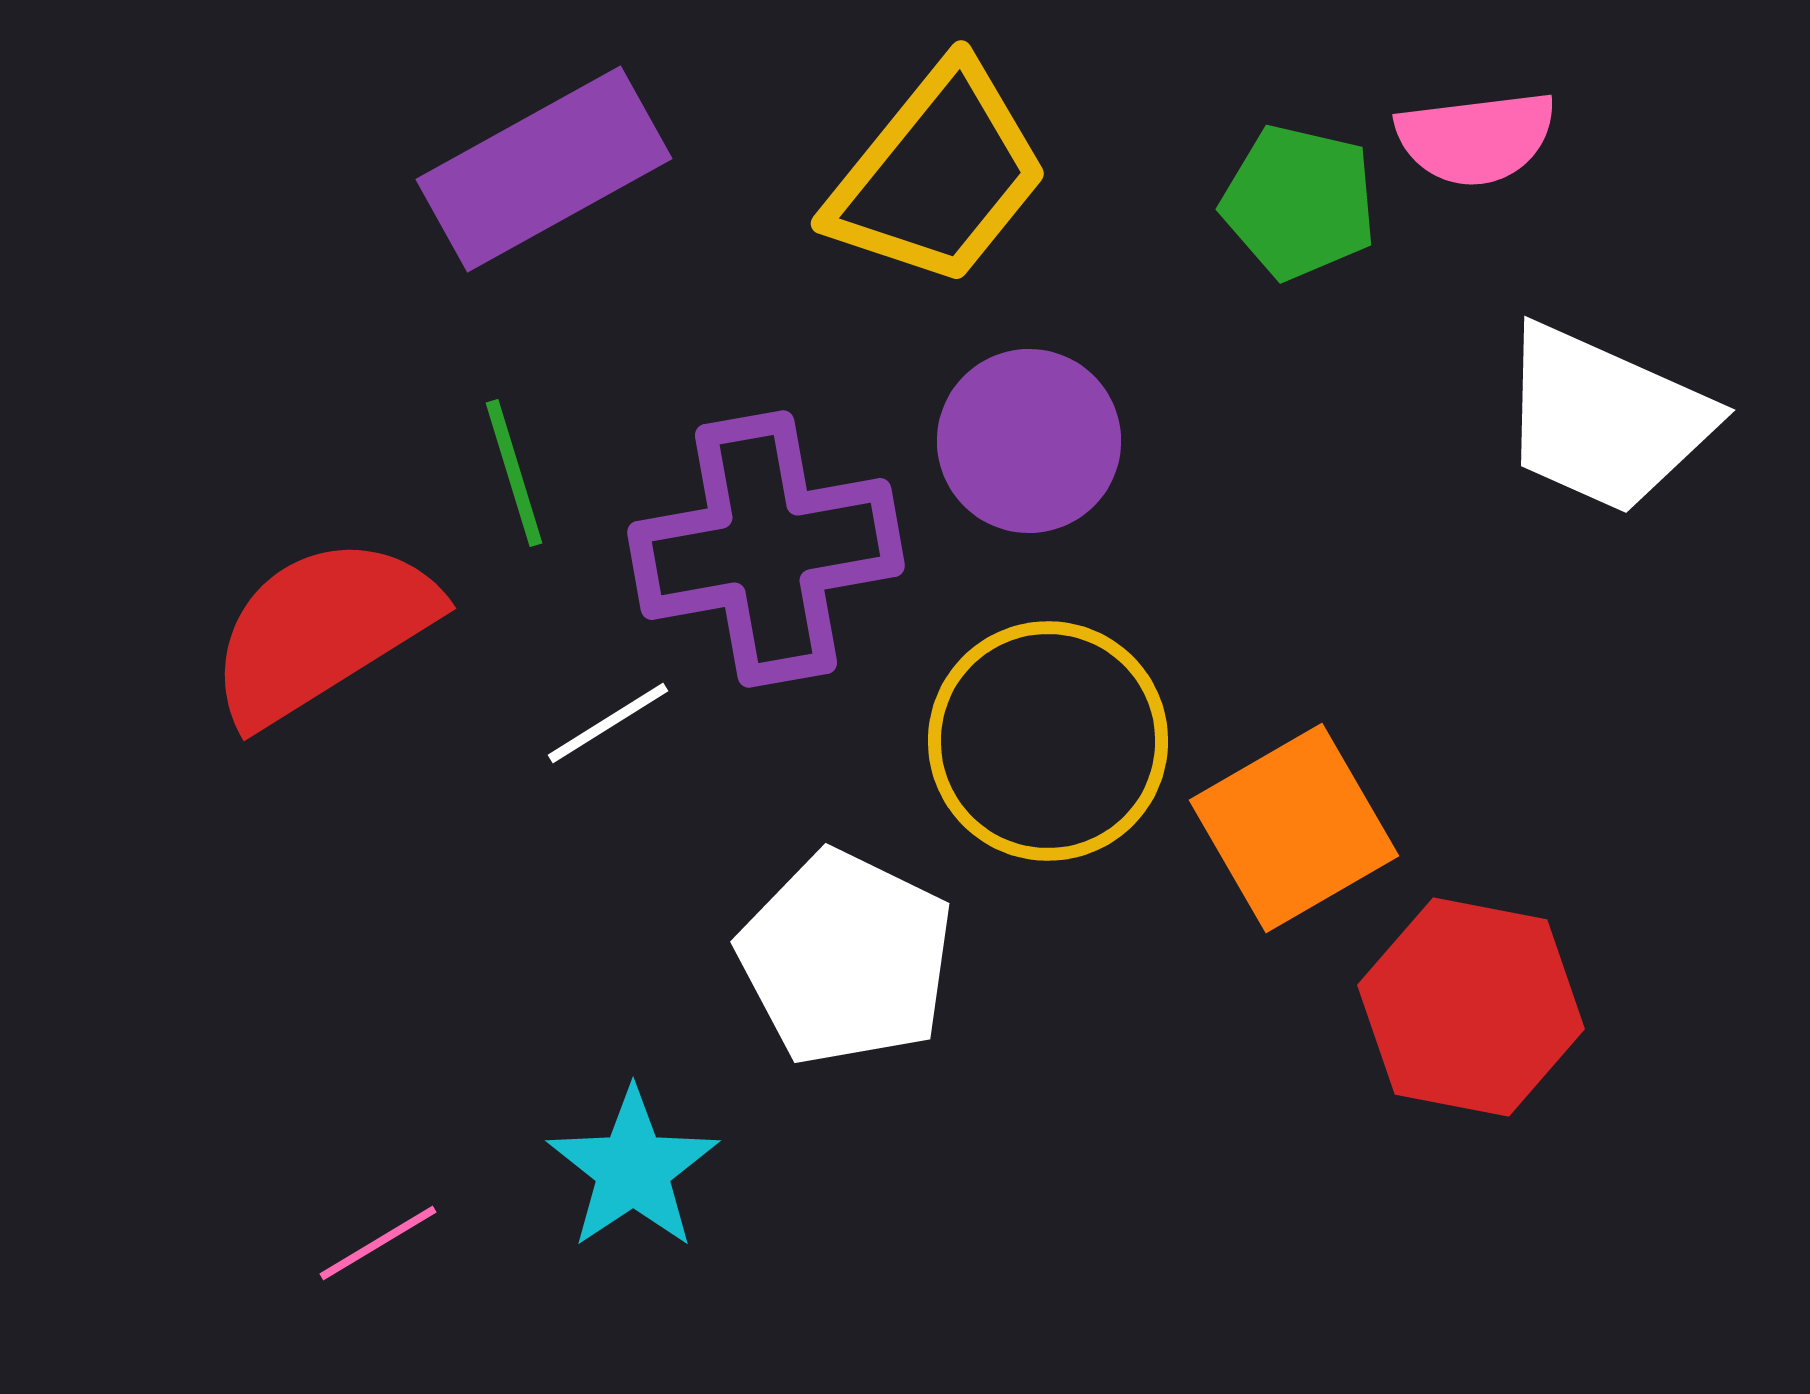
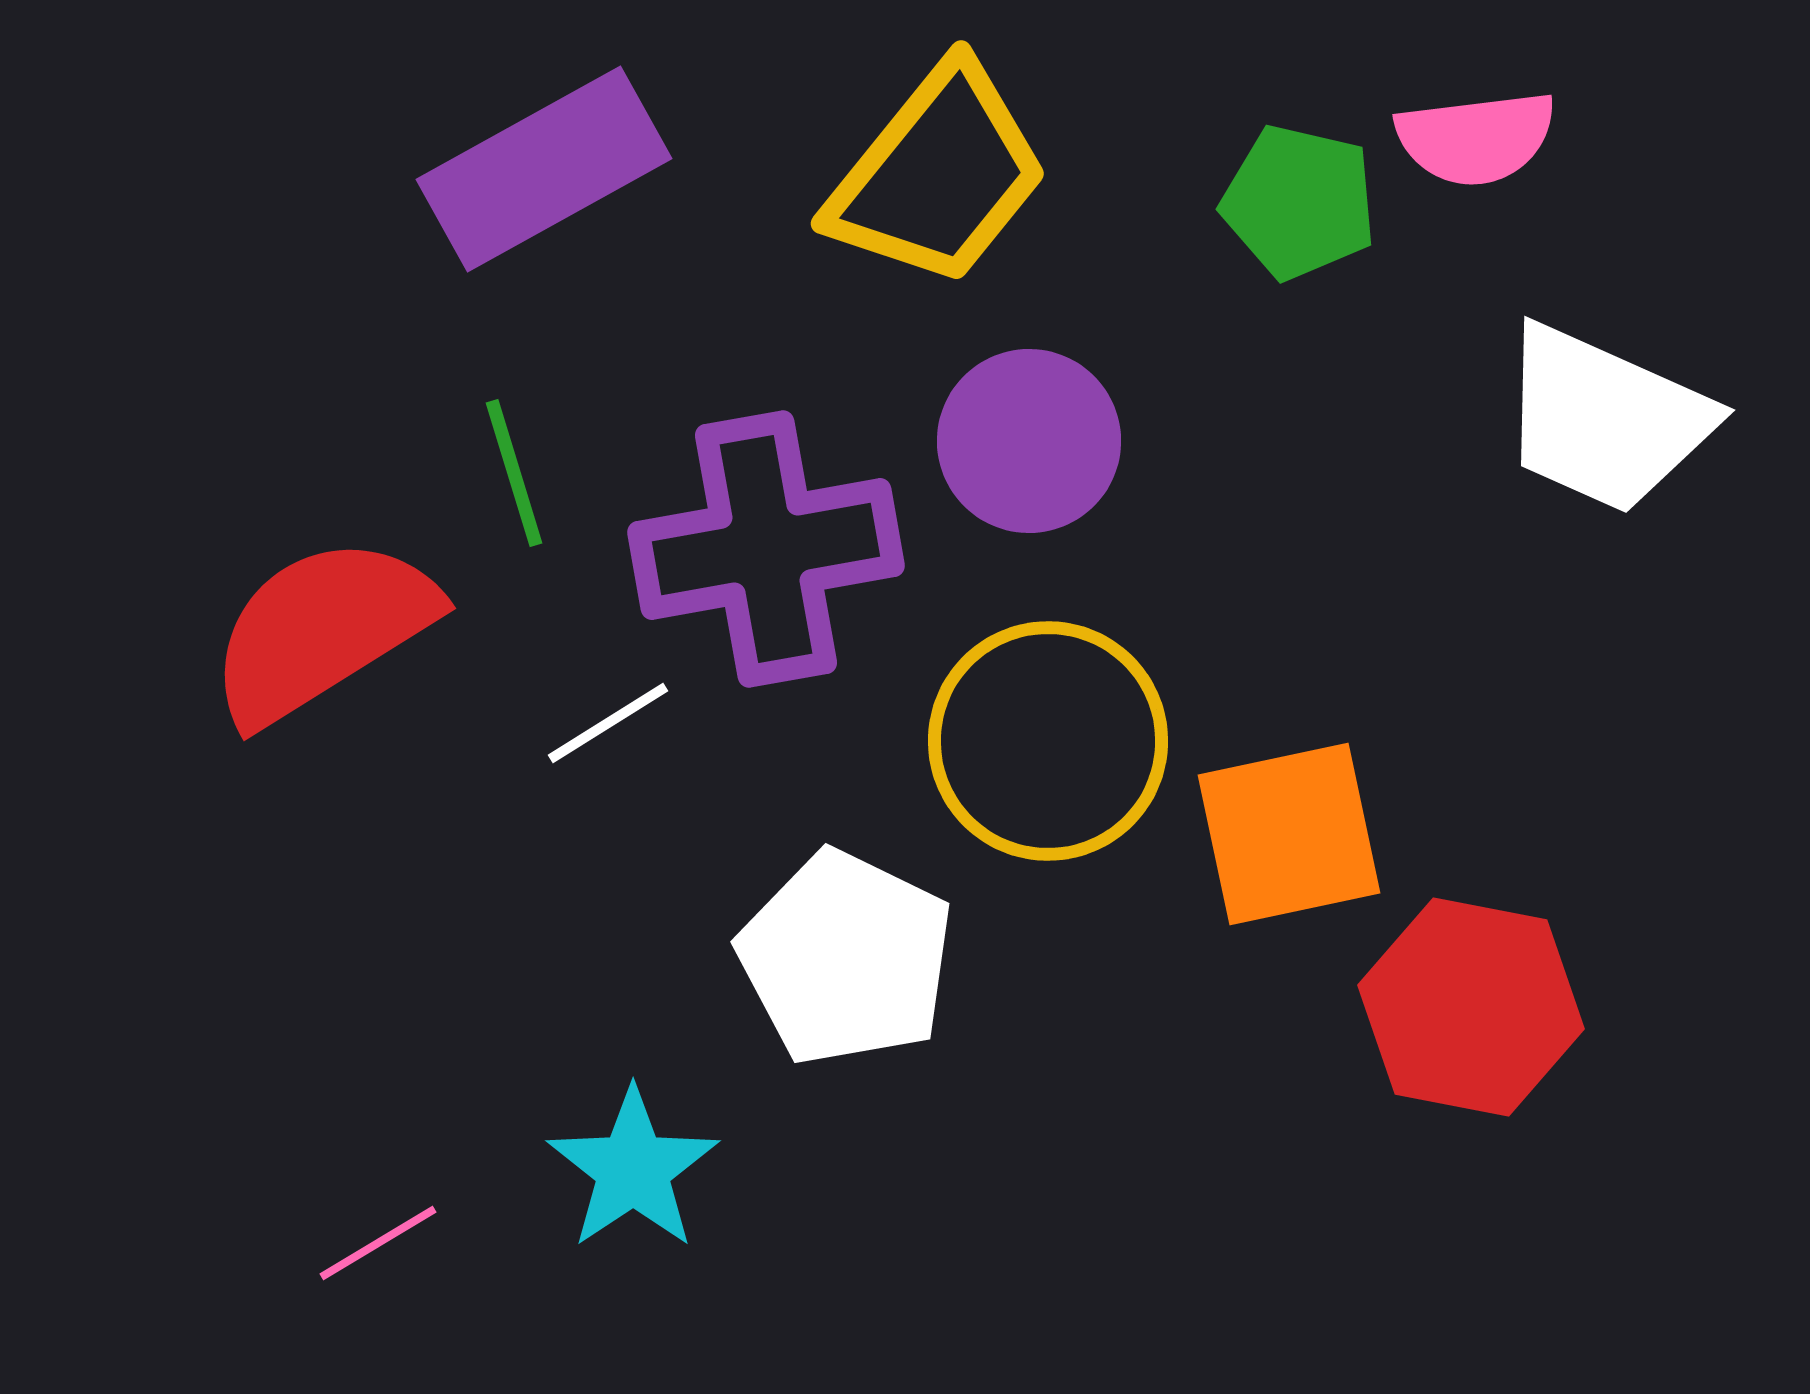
orange square: moved 5 px left, 6 px down; rotated 18 degrees clockwise
